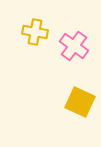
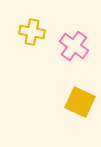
yellow cross: moved 3 px left
